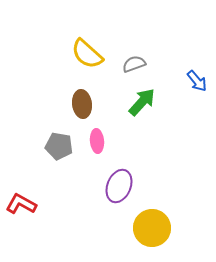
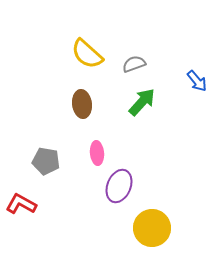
pink ellipse: moved 12 px down
gray pentagon: moved 13 px left, 15 px down
